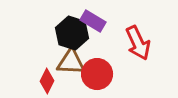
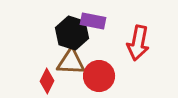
purple rectangle: rotated 20 degrees counterclockwise
red arrow: rotated 36 degrees clockwise
red circle: moved 2 px right, 2 px down
